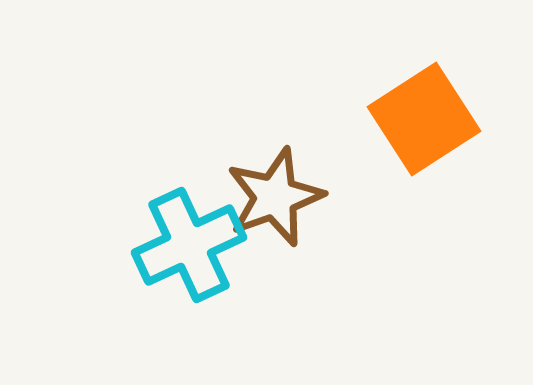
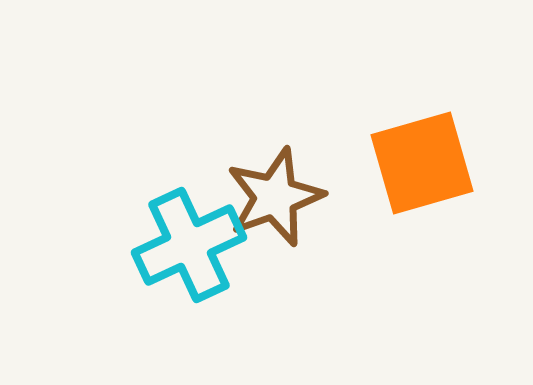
orange square: moved 2 px left, 44 px down; rotated 17 degrees clockwise
